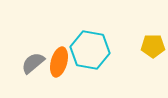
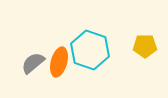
yellow pentagon: moved 8 px left
cyan hexagon: rotated 9 degrees clockwise
